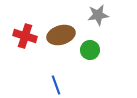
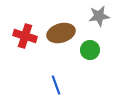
gray star: moved 1 px right, 1 px down
brown ellipse: moved 2 px up
